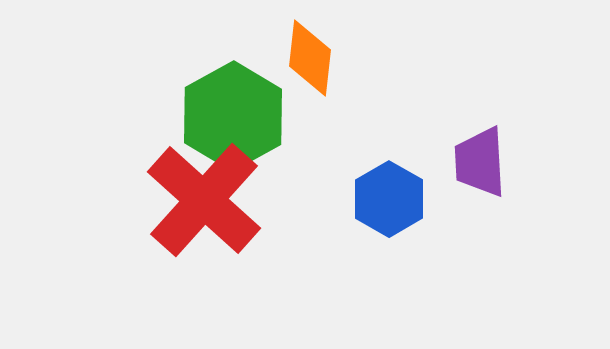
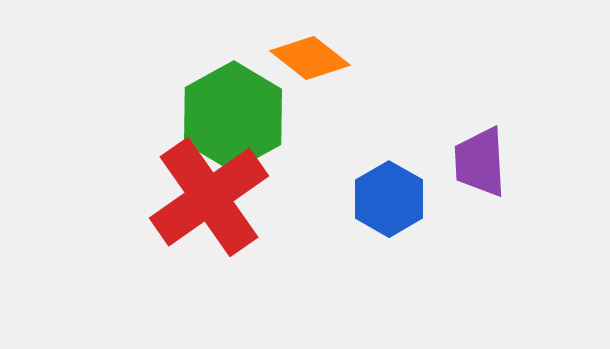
orange diamond: rotated 58 degrees counterclockwise
red cross: moved 5 px right, 3 px up; rotated 13 degrees clockwise
